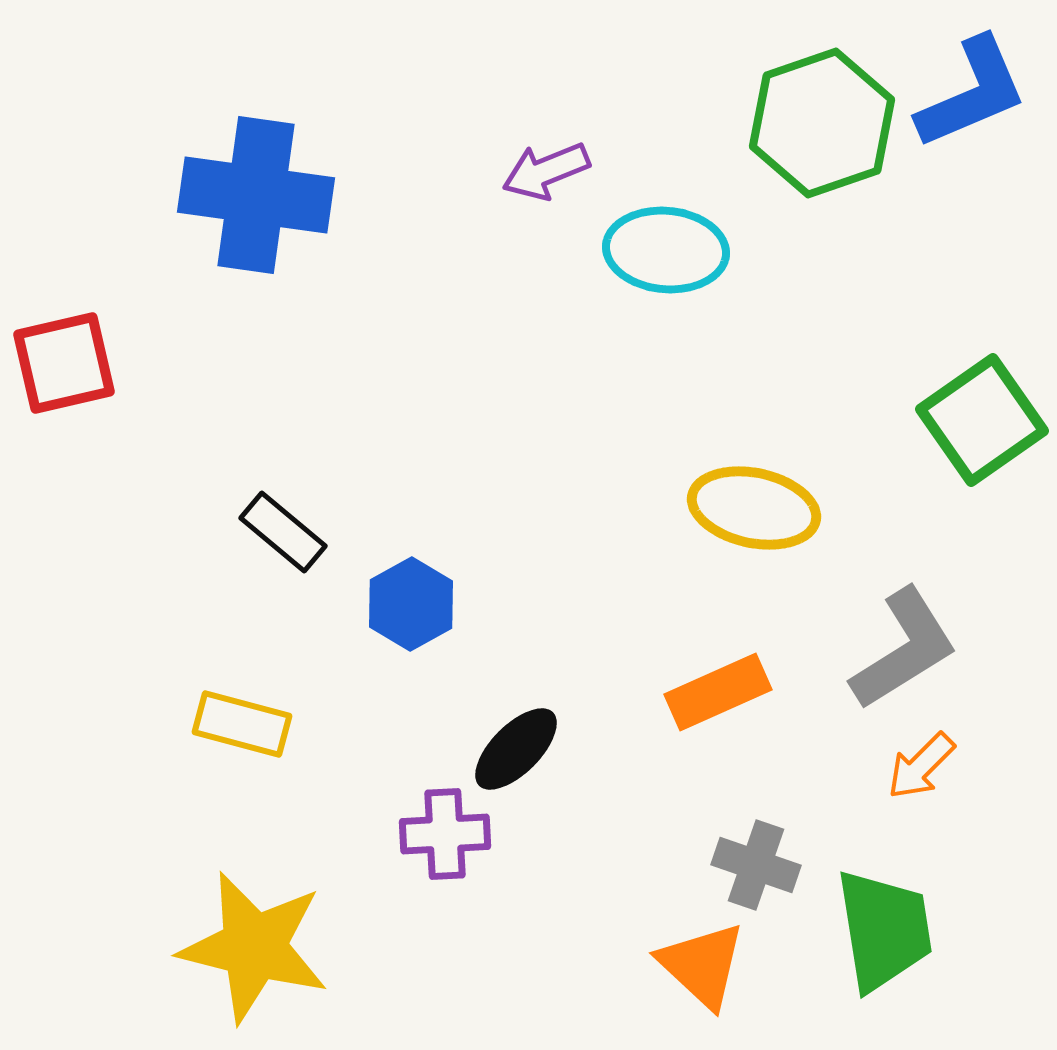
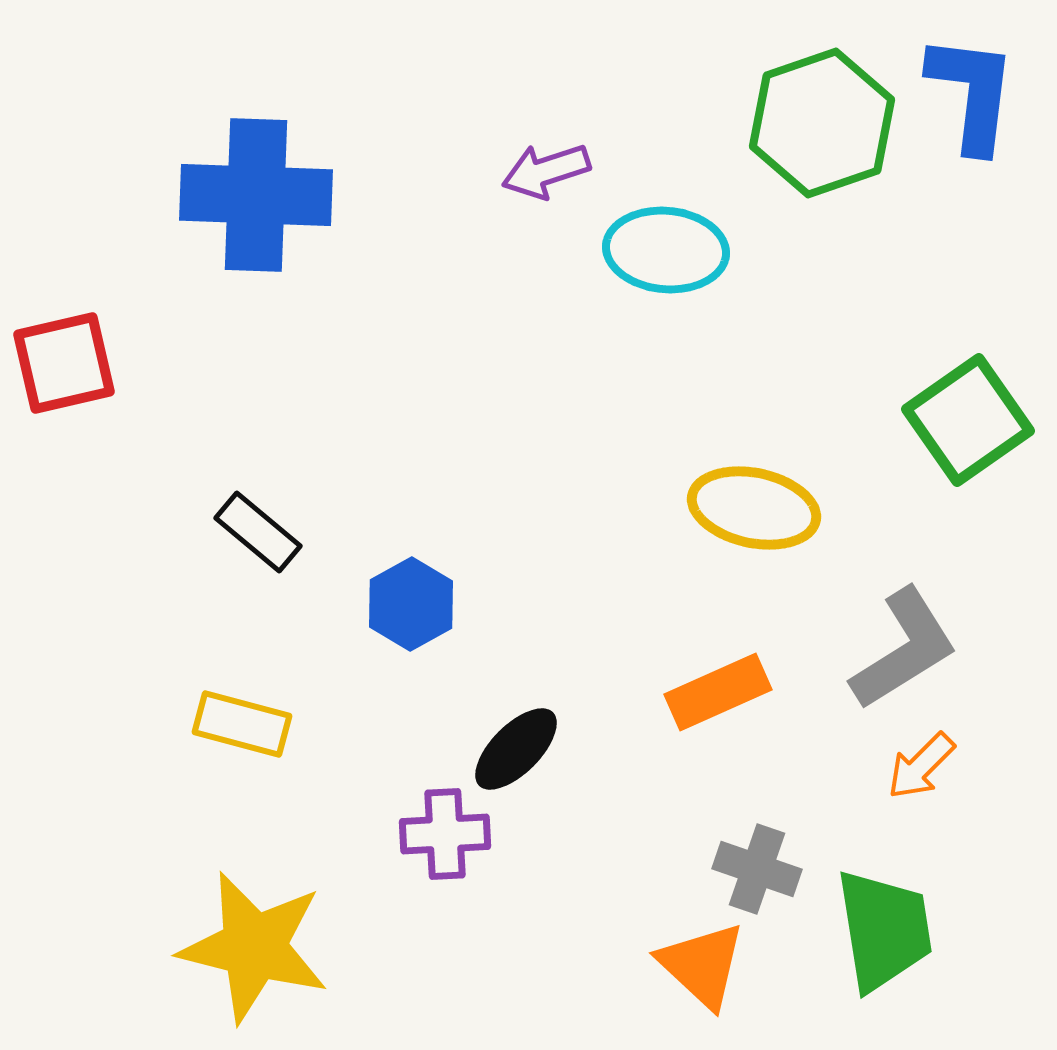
blue L-shape: rotated 60 degrees counterclockwise
purple arrow: rotated 4 degrees clockwise
blue cross: rotated 6 degrees counterclockwise
green square: moved 14 px left
black rectangle: moved 25 px left
gray cross: moved 1 px right, 4 px down
